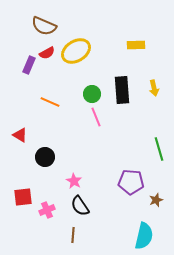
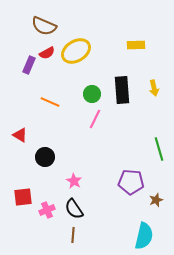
pink line: moved 1 px left, 2 px down; rotated 48 degrees clockwise
black semicircle: moved 6 px left, 3 px down
